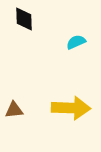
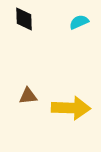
cyan semicircle: moved 3 px right, 20 px up
brown triangle: moved 14 px right, 14 px up
